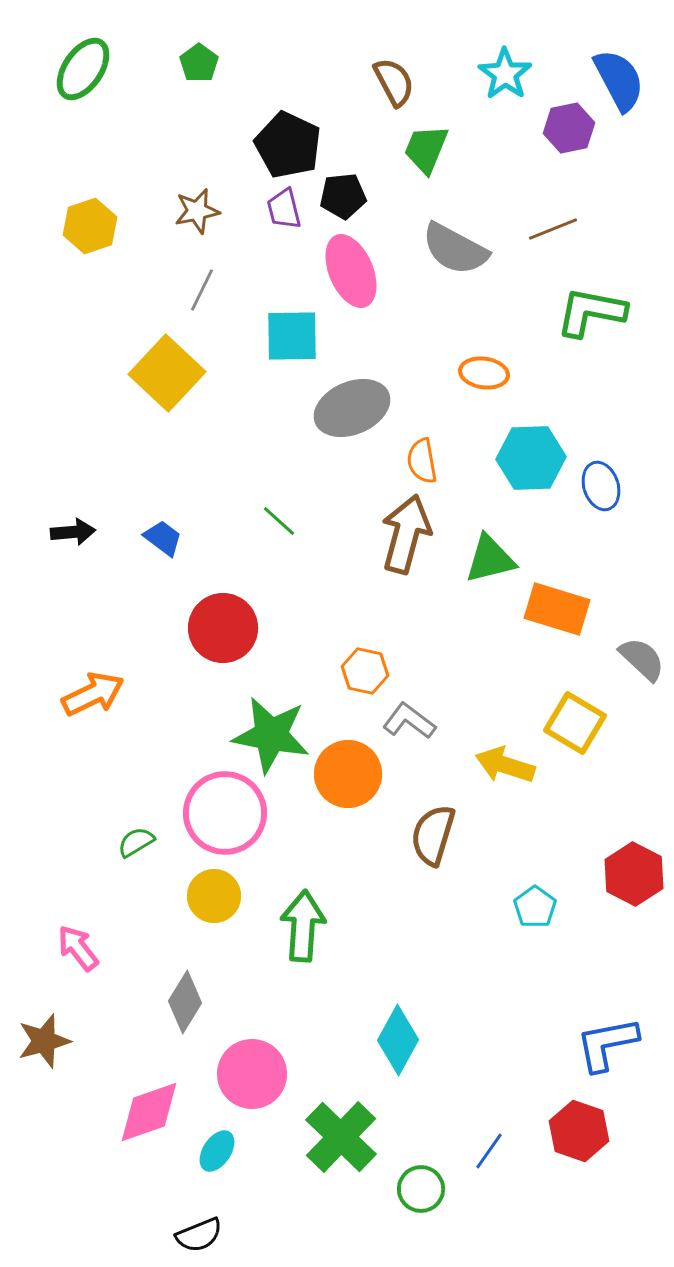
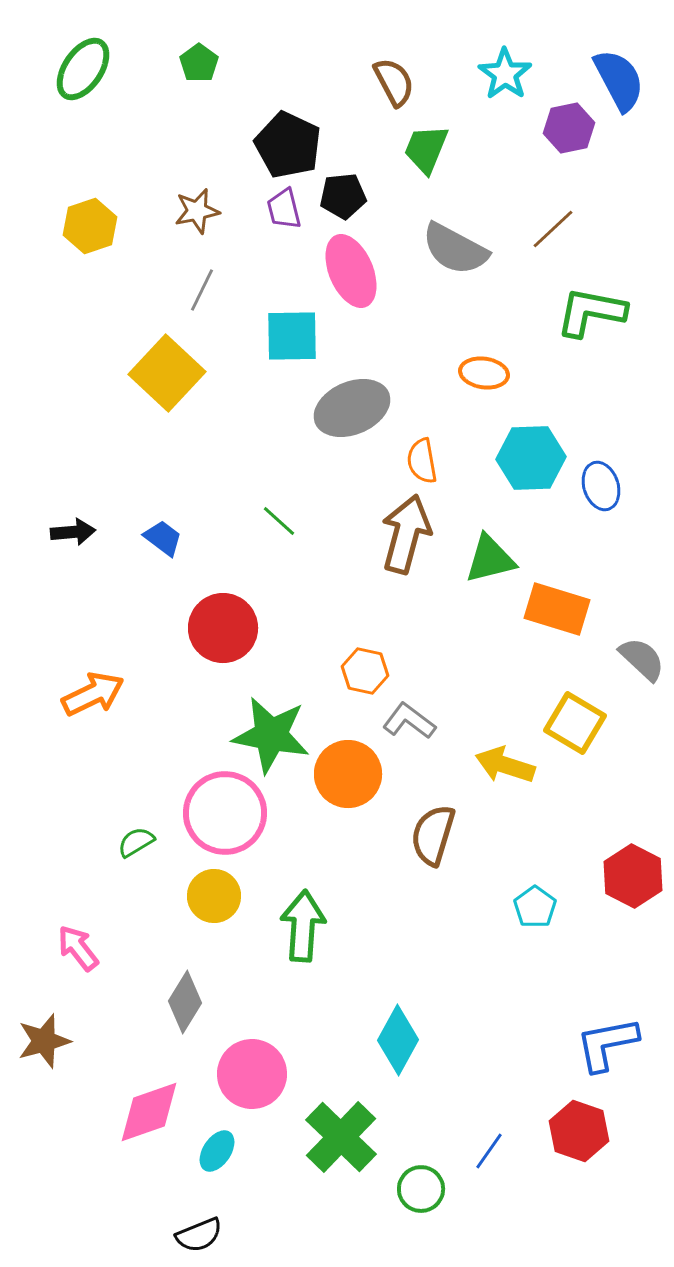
brown line at (553, 229): rotated 21 degrees counterclockwise
red hexagon at (634, 874): moved 1 px left, 2 px down
